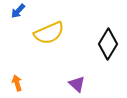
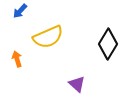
blue arrow: moved 2 px right
yellow semicircle: moved 1 px left, 4 px down
orange arrow: moved 24 px up
